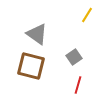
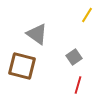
brown square: moved 9 px left
